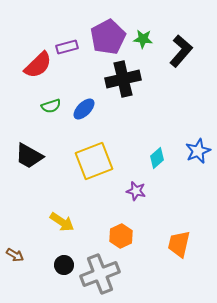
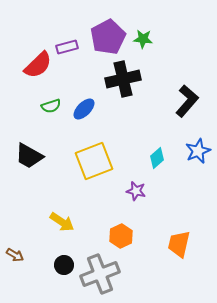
black L-shape: moved 6 px right, 50 px down
